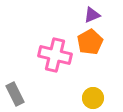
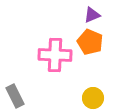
orange pentagon: rotated 20 degrees counterclockwise
pink cross: rotated 12 degrees counterclockwise
gray rectangle: moved 2 px down
